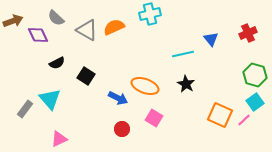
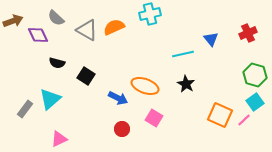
black semicircle: rotated 42 degrees clockwise
cyan triangle: rotated 30 degrees clockwise
